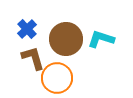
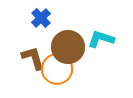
blue cross: moved 14 px right, 11 px up
brown circle: moved 2 px right, 8 px down
orange circle: moved 9 px up
